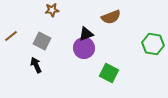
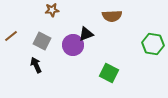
brown semicircle: moved 1 px right, 1 px up; rotated 18 degrees clockwise
purple circle: moved 11 px left, 3 px up
